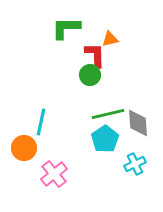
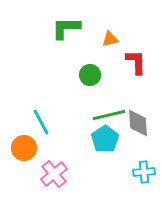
red L-shape: moved 41 px right, 7 px down
green line: moved 1 px right, 1 px down
cyan line: rotated 40 degrees counterclockwise
cyan cross: moved 9 px right, 8 px down; rotated 20 degrees clockwise
